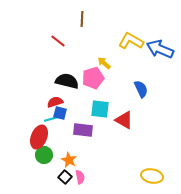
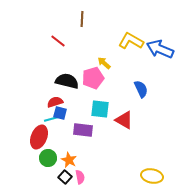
green circle: moved 4 px right, 3 px down
